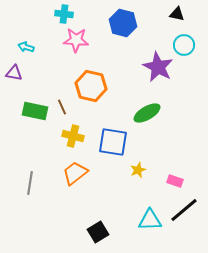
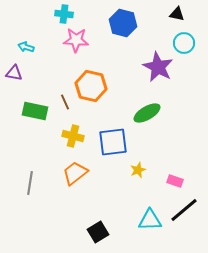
cyan circle: moved 2 px up
brown line: moved 3 px right, 5 px up
blue square: rotated 16 degrees counterclockwise
